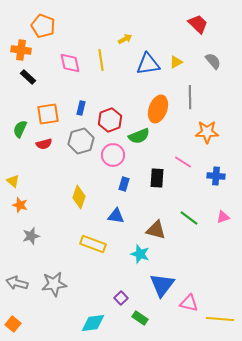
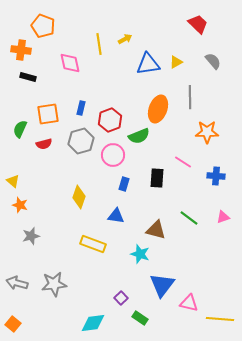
yellow line at (101, 60): moved 2 px left, 16 px up
black rectangle at (28, 77): rotated 28 degrees counterclockwise
